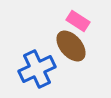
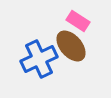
blue cross: moved 2 px right, 10 px up
